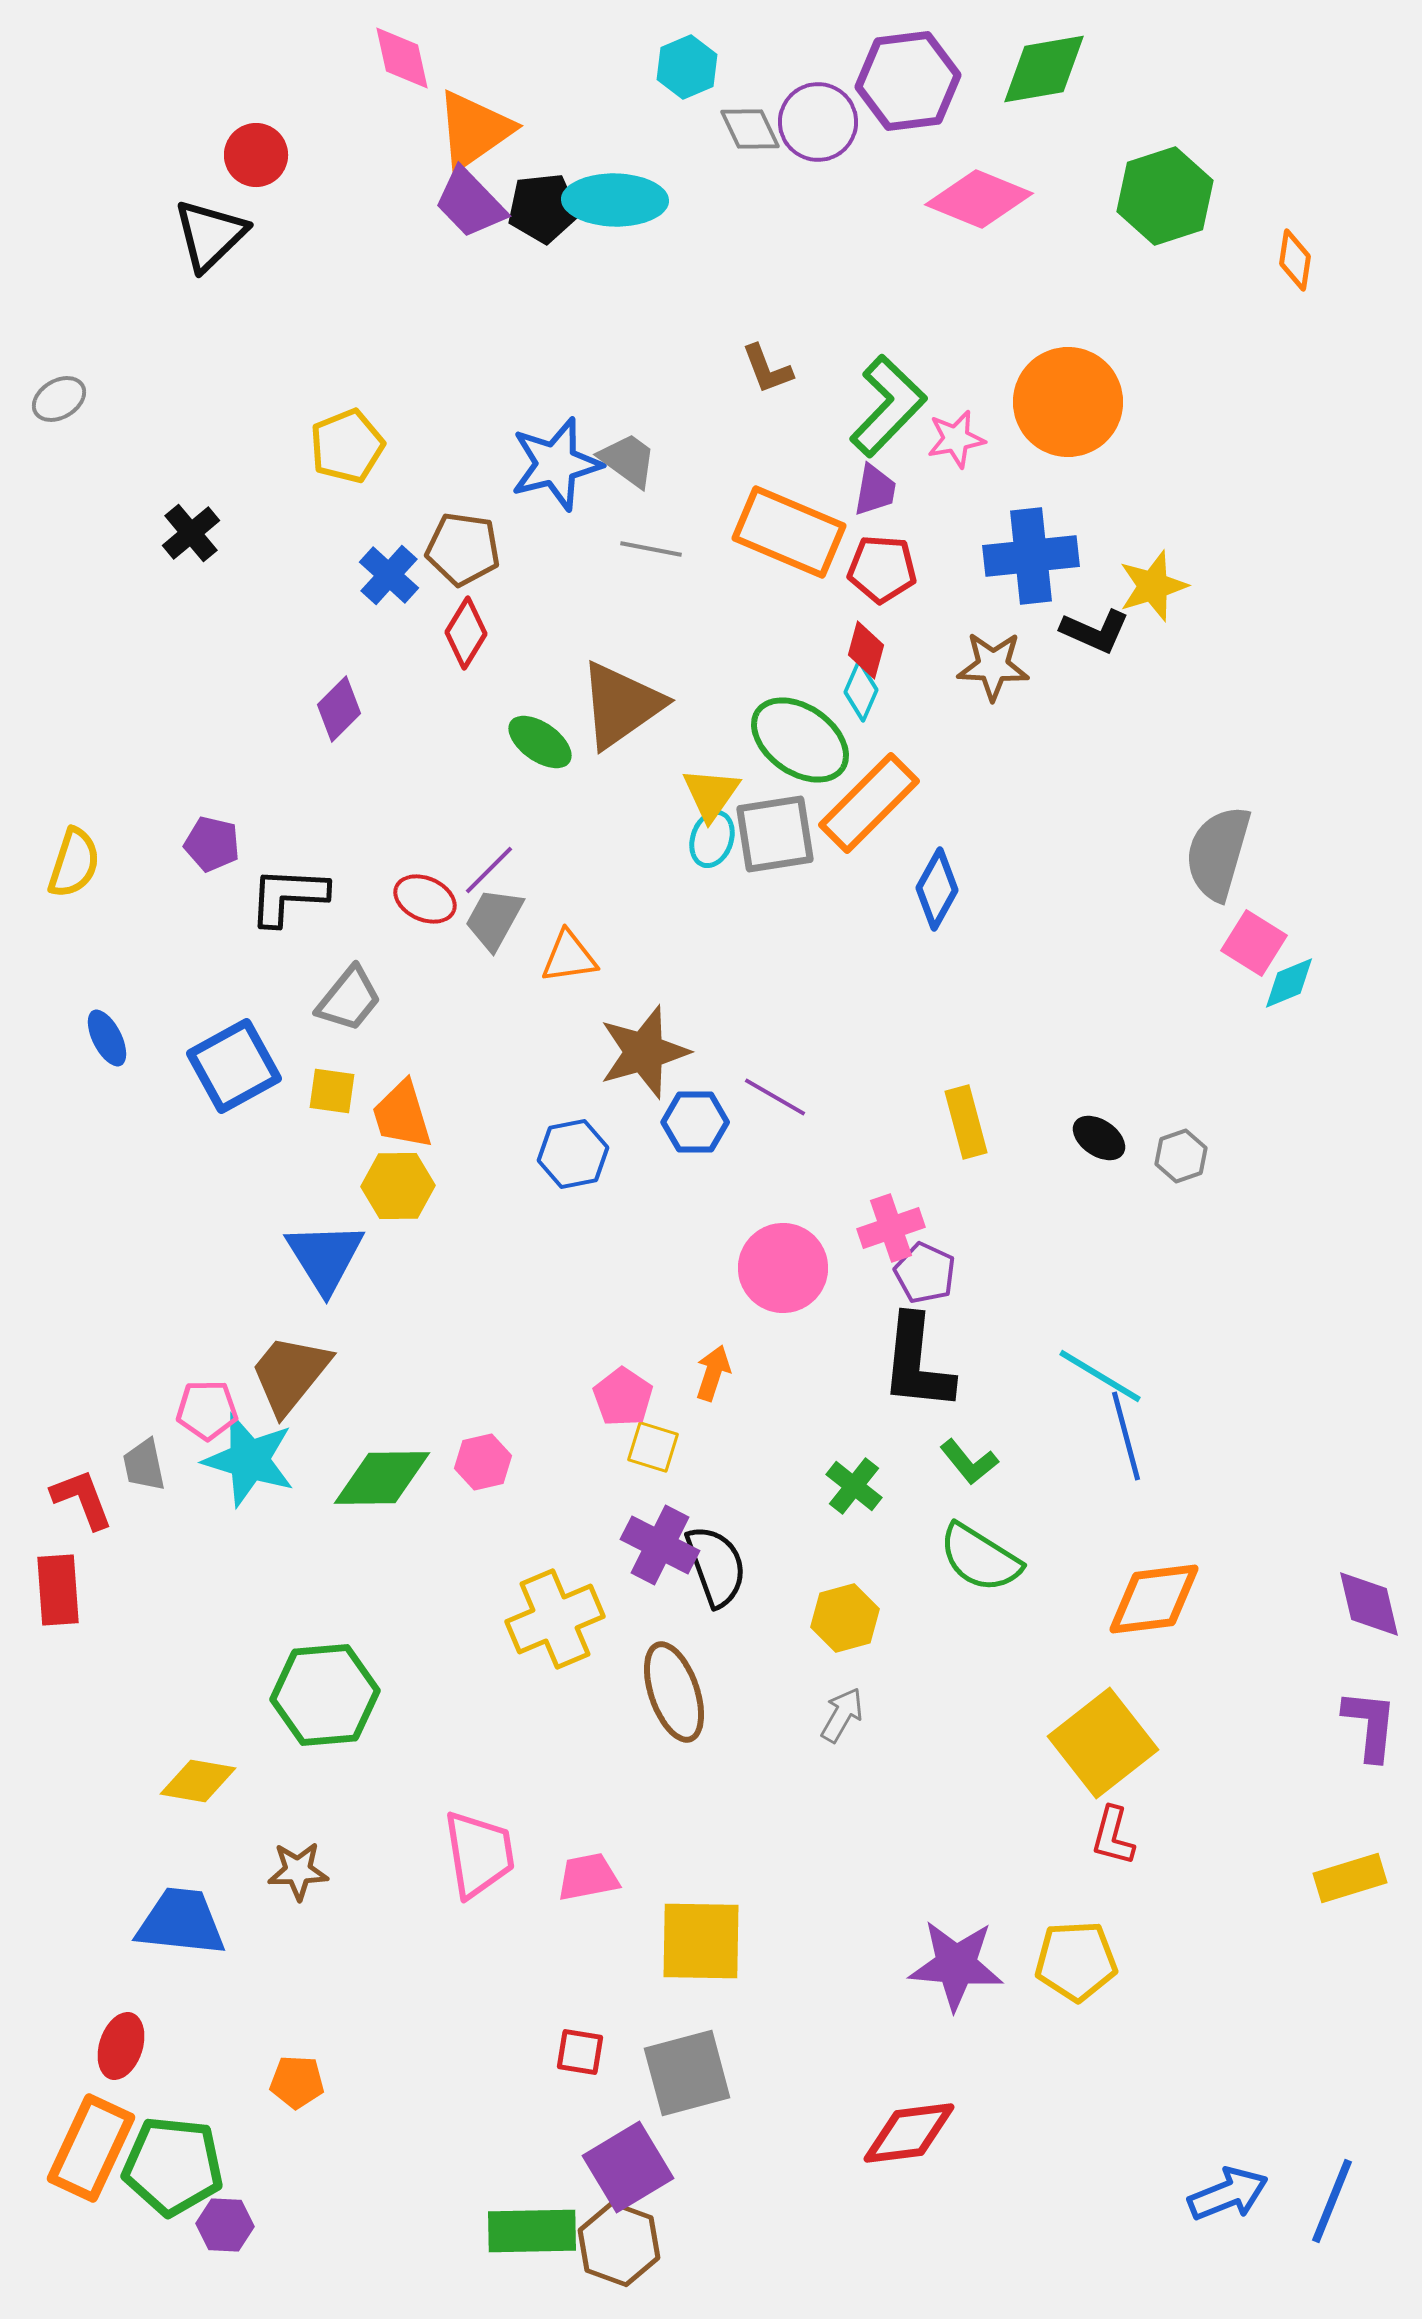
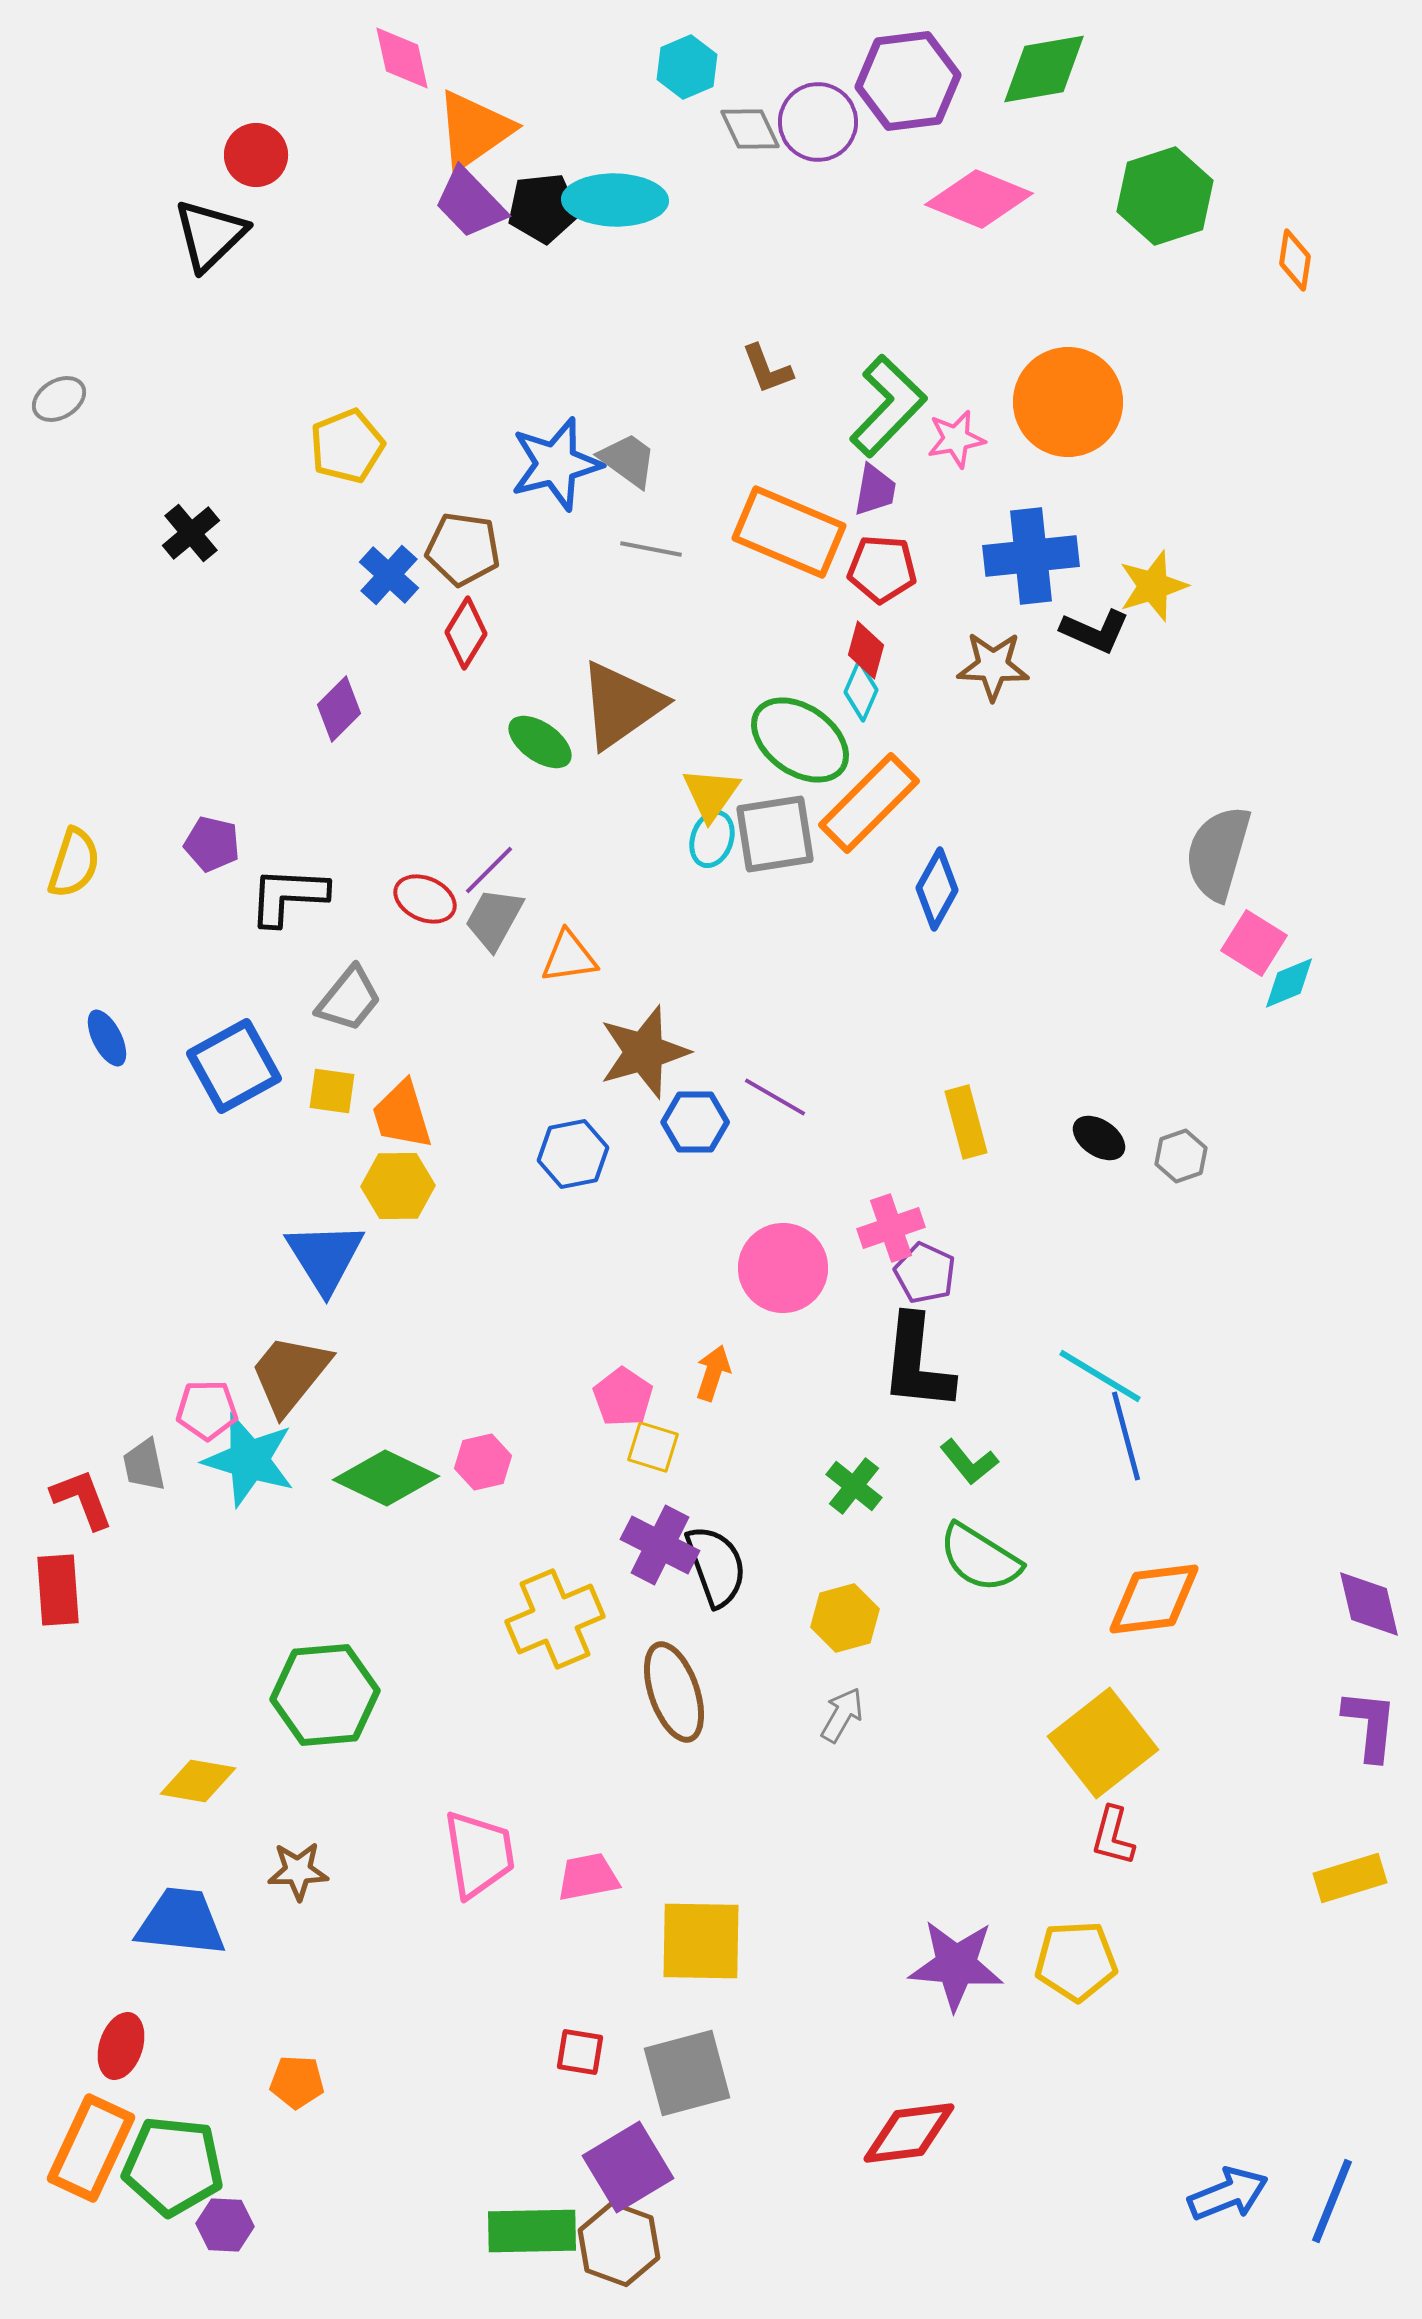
green diamond at (382, 1478): moved 4 px right; rotated 26 degrees clockwise
